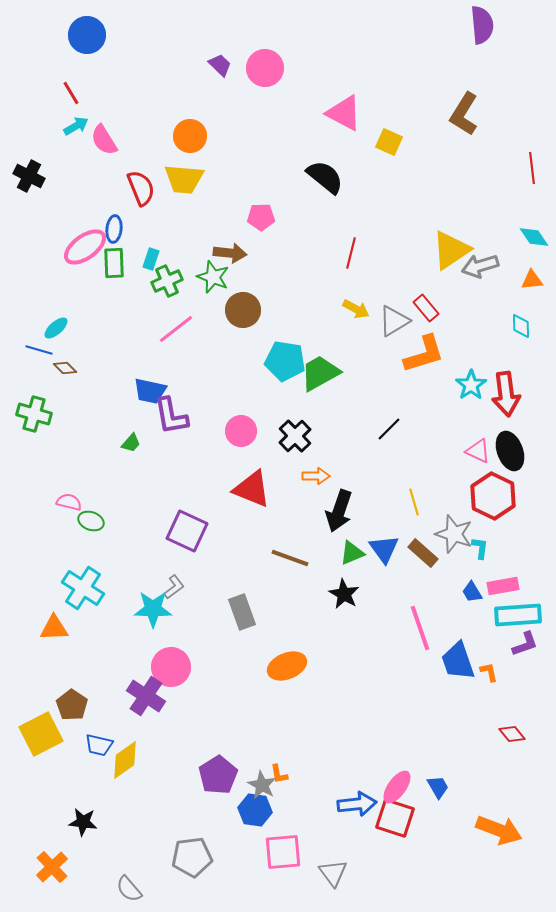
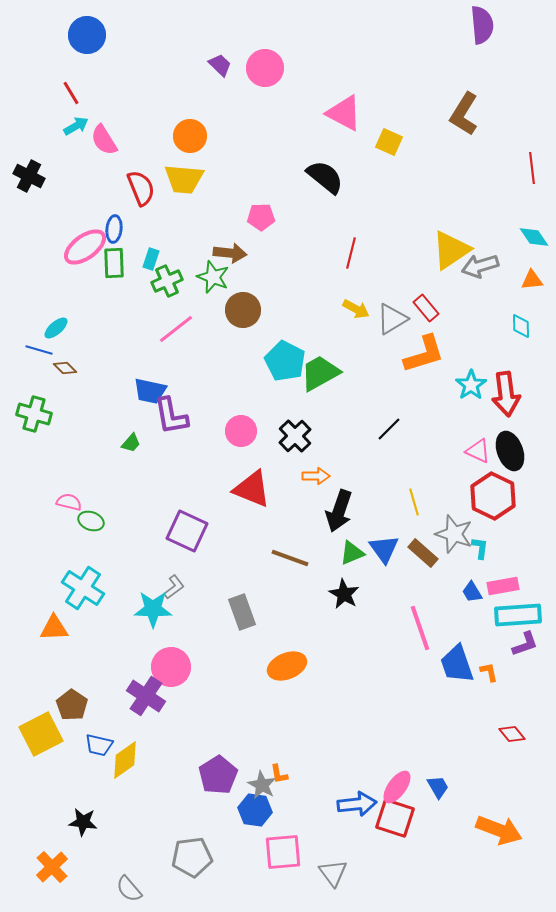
gray triangle at (394, 321): moved 2 px left, 2 px up
cyan pentagon at (285, 361): rotated 18 degrees clockwise
blue trapezoid at (458, 661): moved 1 px left, 3 px down
